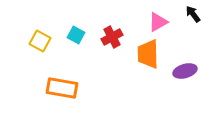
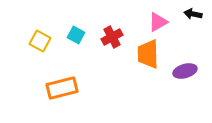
black arrow: rotated 42 degrees counterclockwise
orange rectangle: rotated 24 degrees counterclockwise
